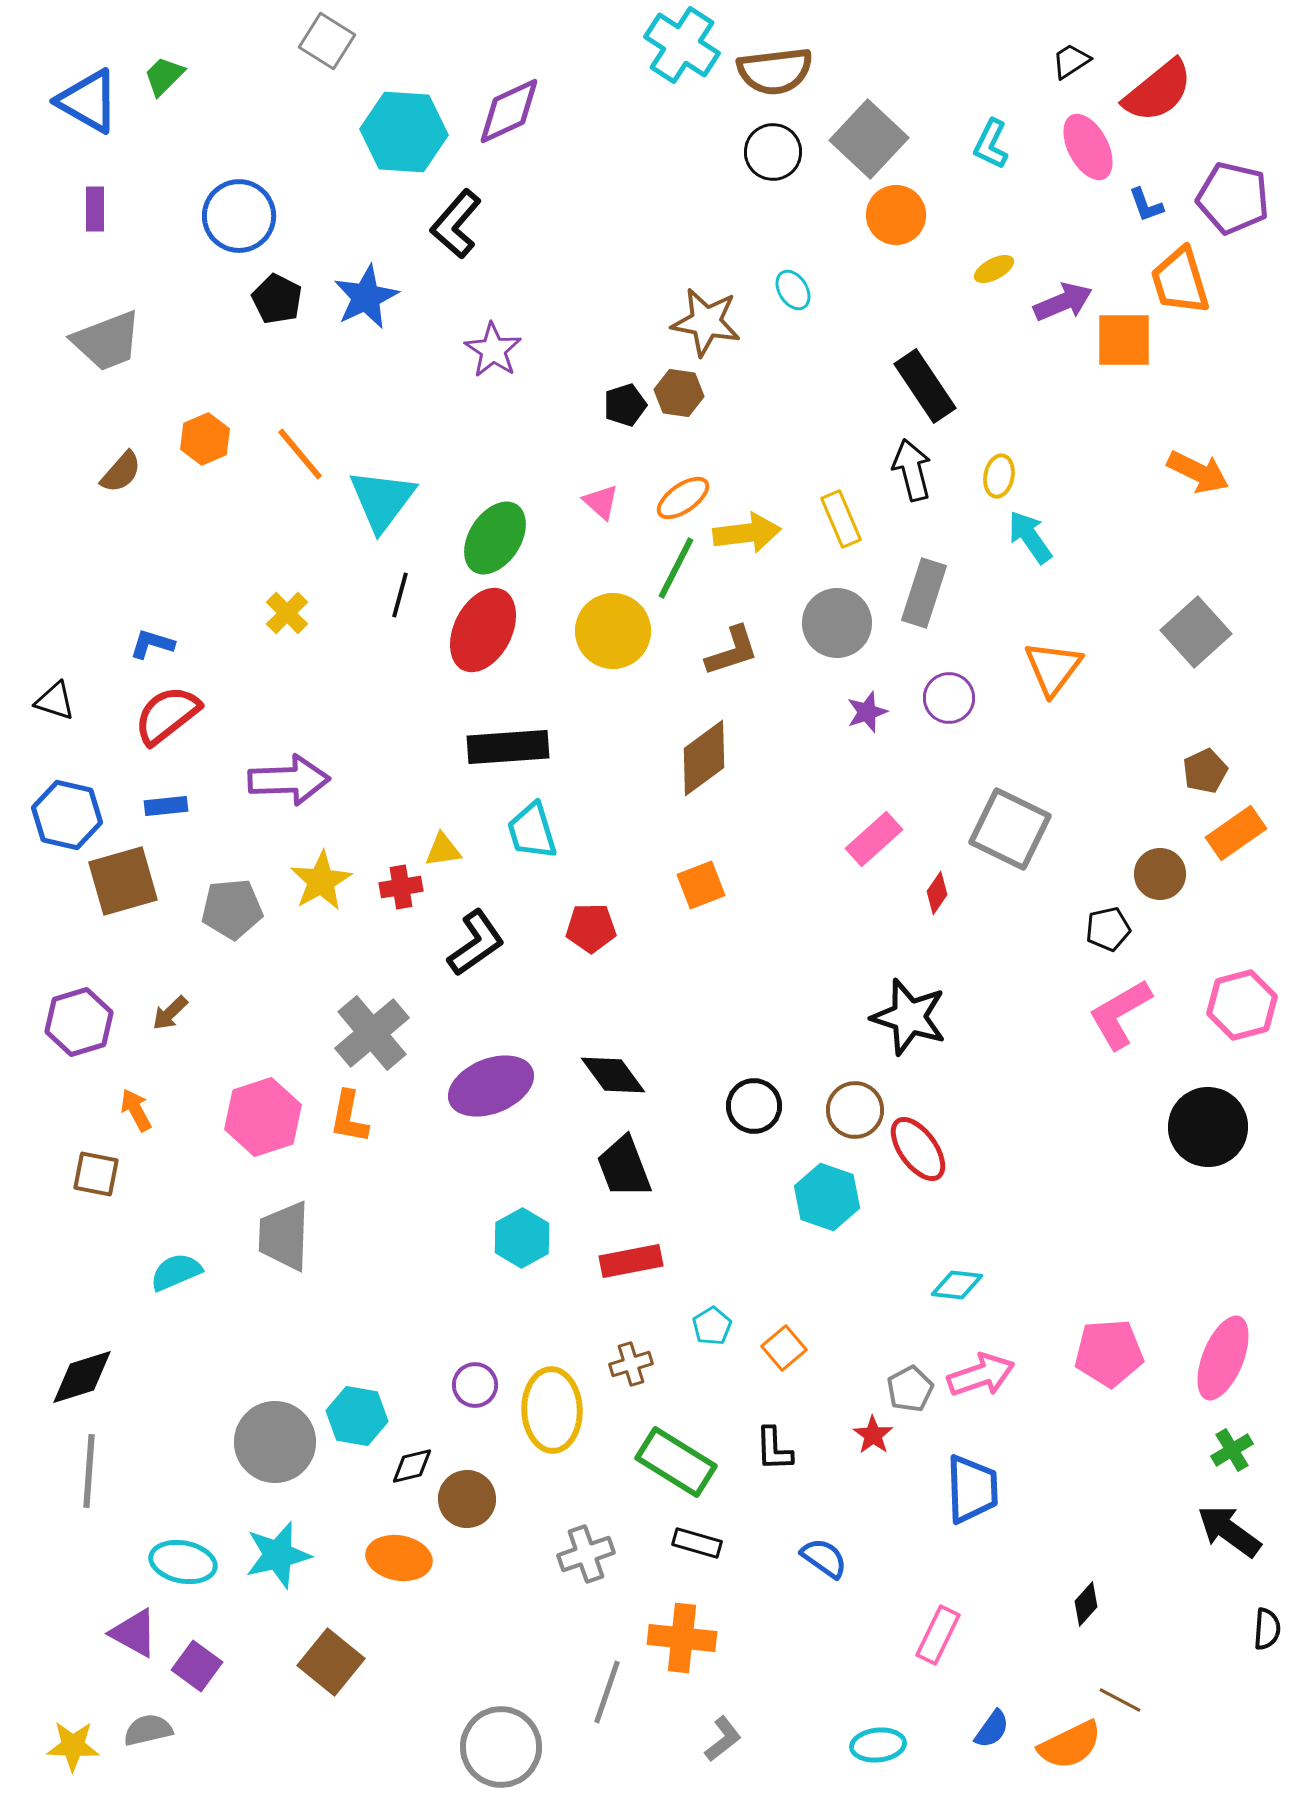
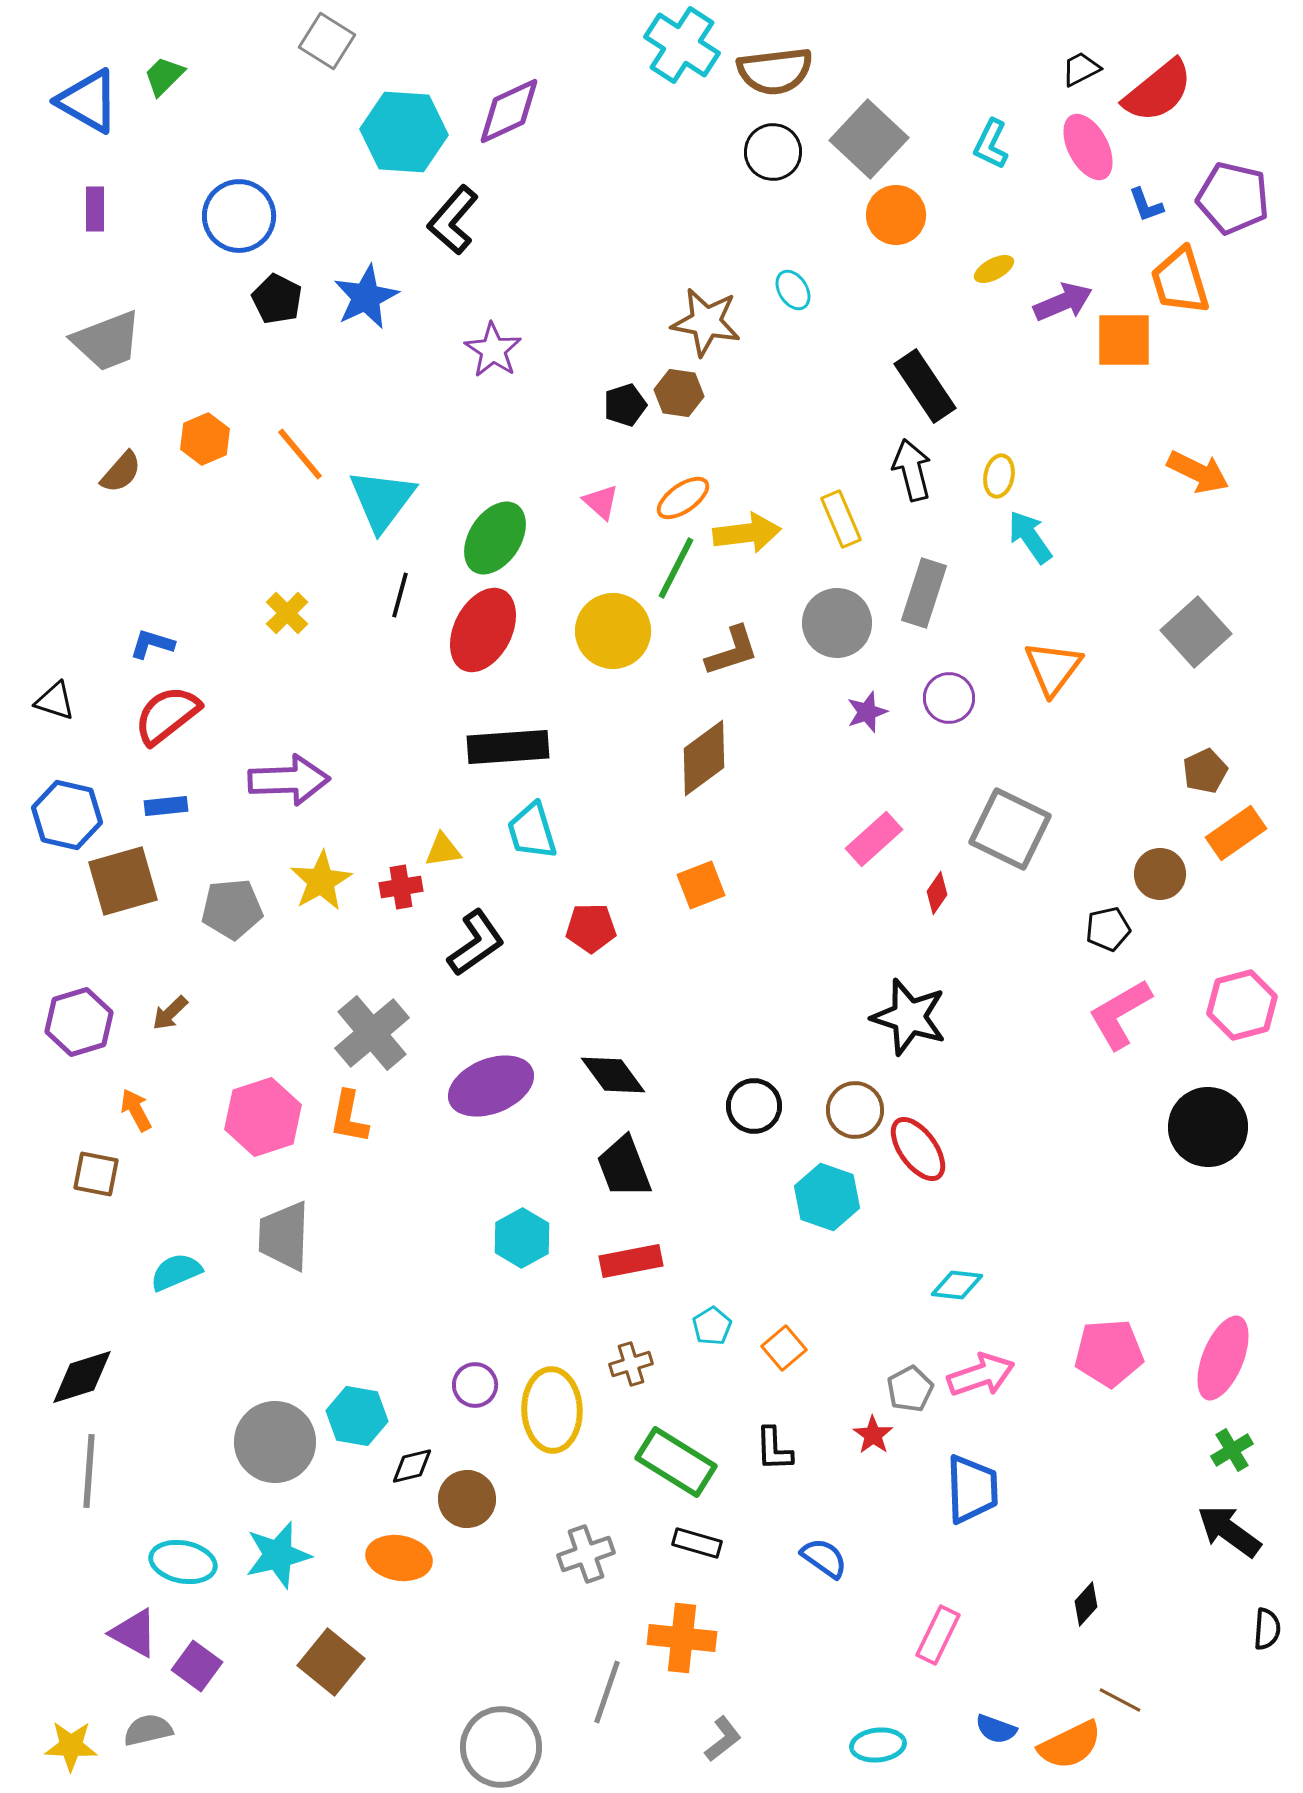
black trapezoid at (1071, 61): moved 10 px right, 8 px down; rotated 6 degrees clockwise
black L-shape at (456, 224): moved 3 px left, 4 px up
blue semicircle at (992, 1729): moved 4 px right; rotated 75 degrees clockwise
yellow star at (73, 1746): moved 2 px left
